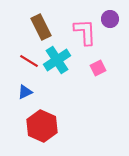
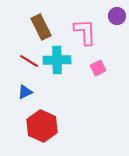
purple circle: moved 7 px right, 3 px up
cyan cross: rotated 32 degrees clockwise
